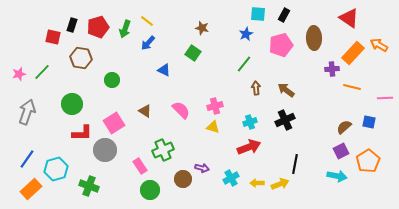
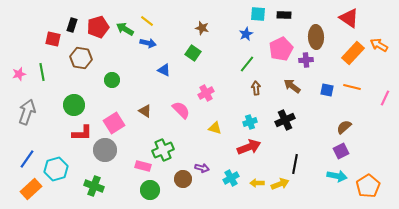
black rectangle at (284, 15): rotated 64 degrees clockwise
green arrow at (125, 29): rotated 102 degrees clockwise
red square at (53, 37): moved 2 px down
brown ellipse at (314, 38): moved 2 px right, 1 px up
blue arrow at (148, 43): rotated 119 degrees counterclockwise
pink pentagon at (281, 45): moved 4 px down; rotated 10 degrees counterclockwise
green line at (244, 64): moved 3 px right
purple cross at (332, 69): moved 26 px left, 9 px up
green line at (42, 72): rotated 54 degrees counterclockwise
brown arrow at (286, 90): moved 6 px right, 4 px up
pink line at (385, 98): rotated 63 degrees counterclockwise
green circle at (72, 104): moved 2 px right, 1 px down
pink cross at (215, 106): moved 9 px left, 13 px up; rotated 14 degrees counterclockwise
blue square at (369, 122): moved 42 px left, 32 px up
yellow triangle at (213, 127): moved 2 px right, 1 px down
orange pentagon at (368, 161): moved 25 px down
pink rectangle at (140, 166): moved 3 px right; rotated 42 degrees counterclockwise
green cross at (89, 186): moved 5 px right
